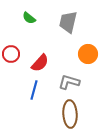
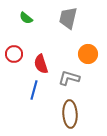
green semicircle: moved 3 px left
gray trapezoid: moved 4 px up
red circle: moved 3 px right
red semicircle: moved 1 px right, 1 px down; rotated 120 degrees clockwise
gray L-shape: moved 4 px up
